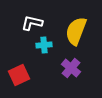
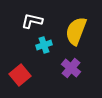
white L-shape: moved 2 px up
cyan cross: rotated 14 degrees counterclockwise
red square: moved 1 px right; rotated 15 degrees counterclockwise
